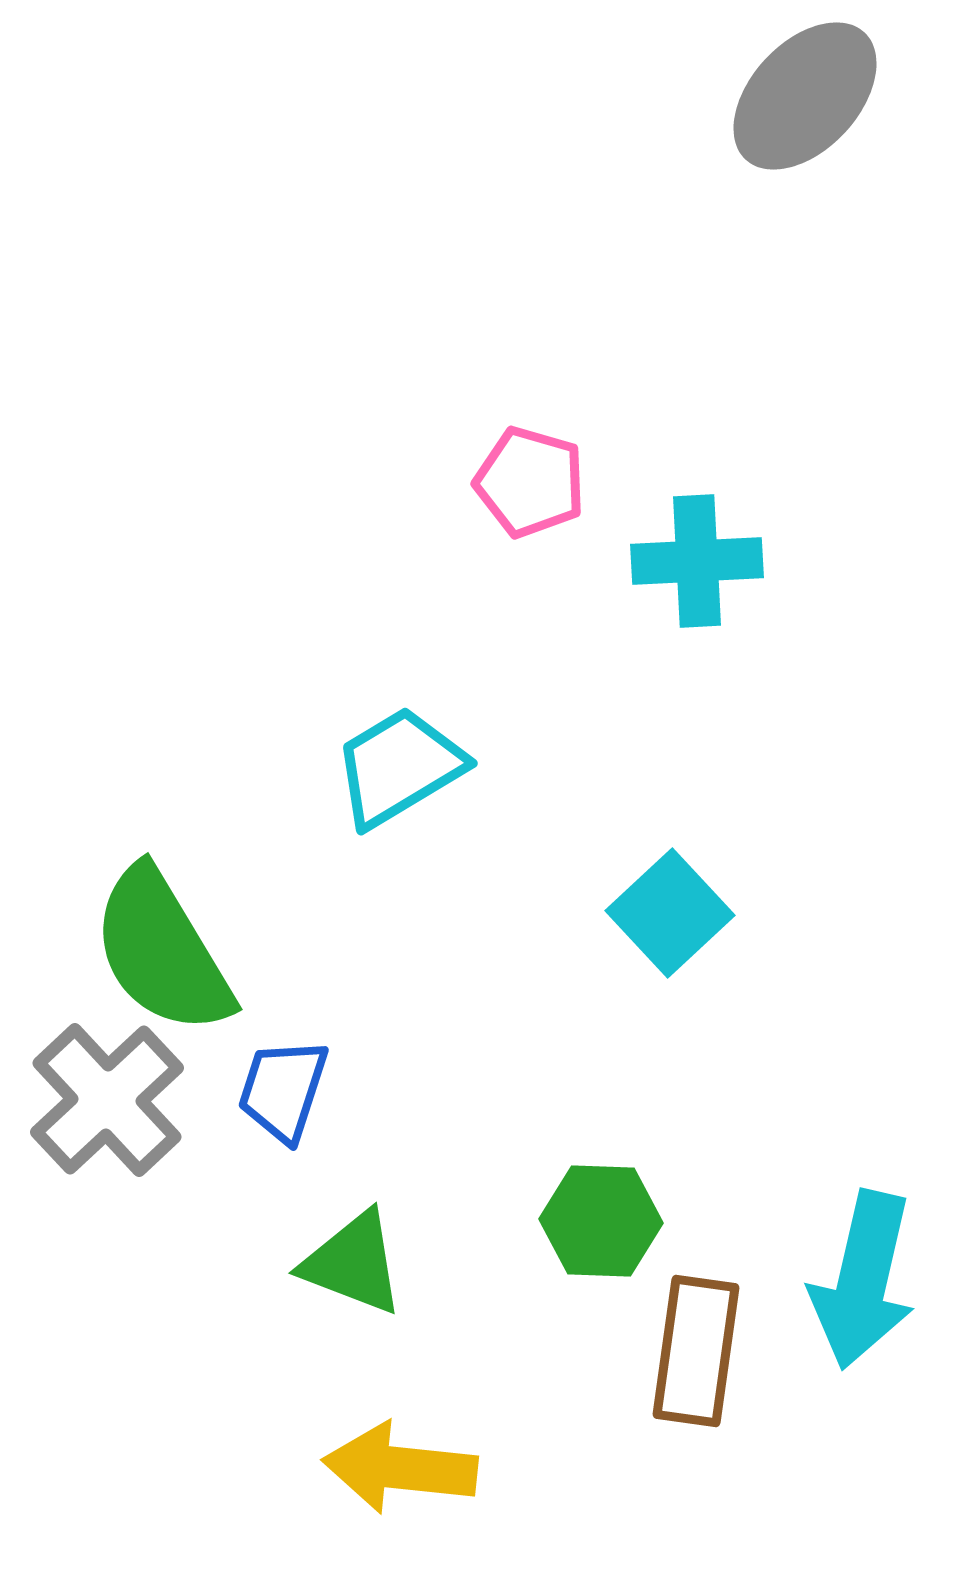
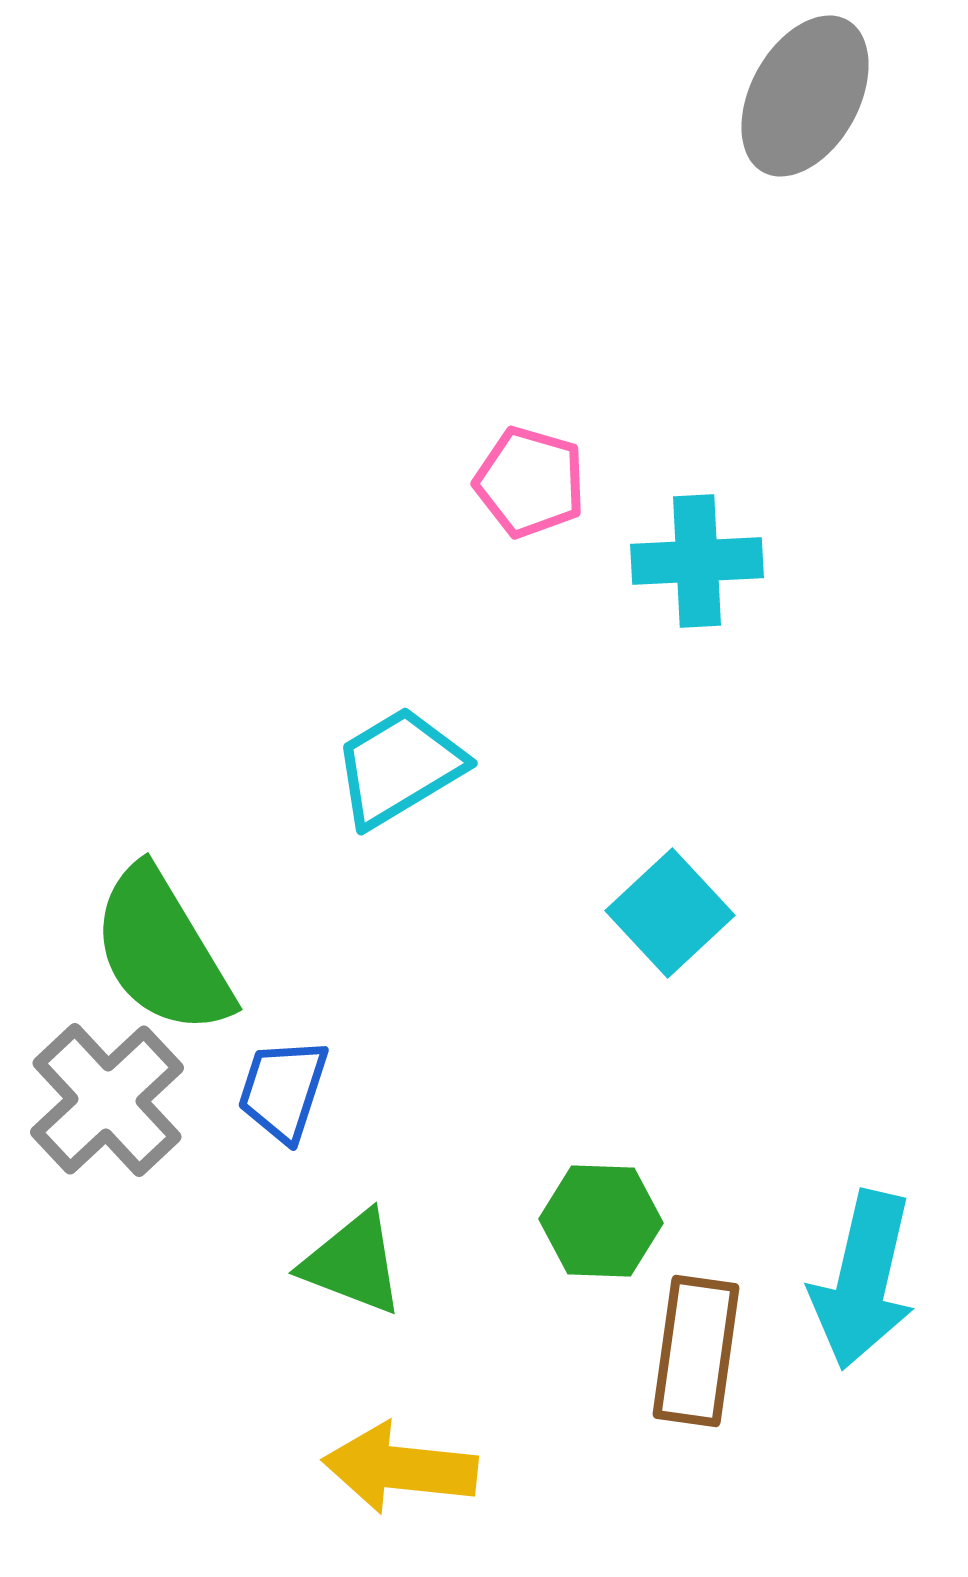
gray ellipse: rotated 14 degrees counterclockwise
